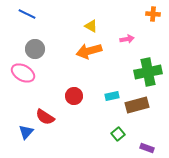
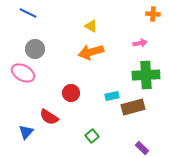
blue line: moved 1 px right, 1 px up
pink arrow: moved 13 px right, 4 px down
orange arrow: moved 2 px right, 1 px down
green cross: moved 2 px left, 3 px down; rotated 8 degrees clockwise
red circle: moved 3 px left, 3 px up
brown rectangle: moved 4 px left, 2 px down
red semicircle: moved 4 px right
green square: moved 26 px left, 2 px down
purple rectangle: moved 5 px left; rotated 24 degrees clockwise
